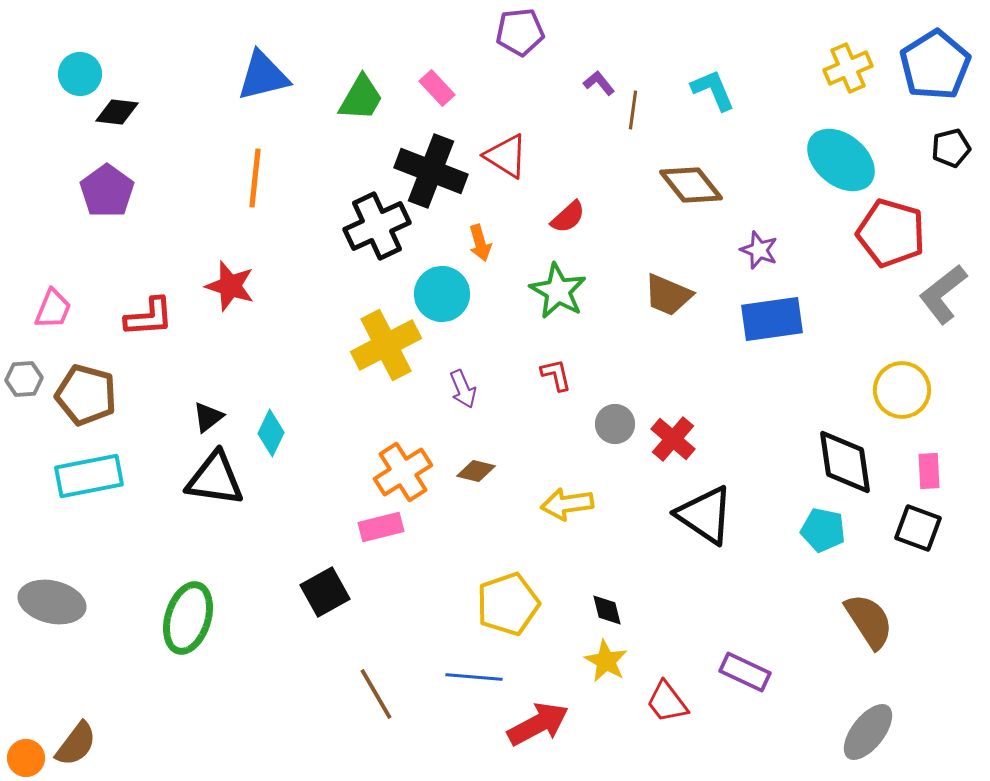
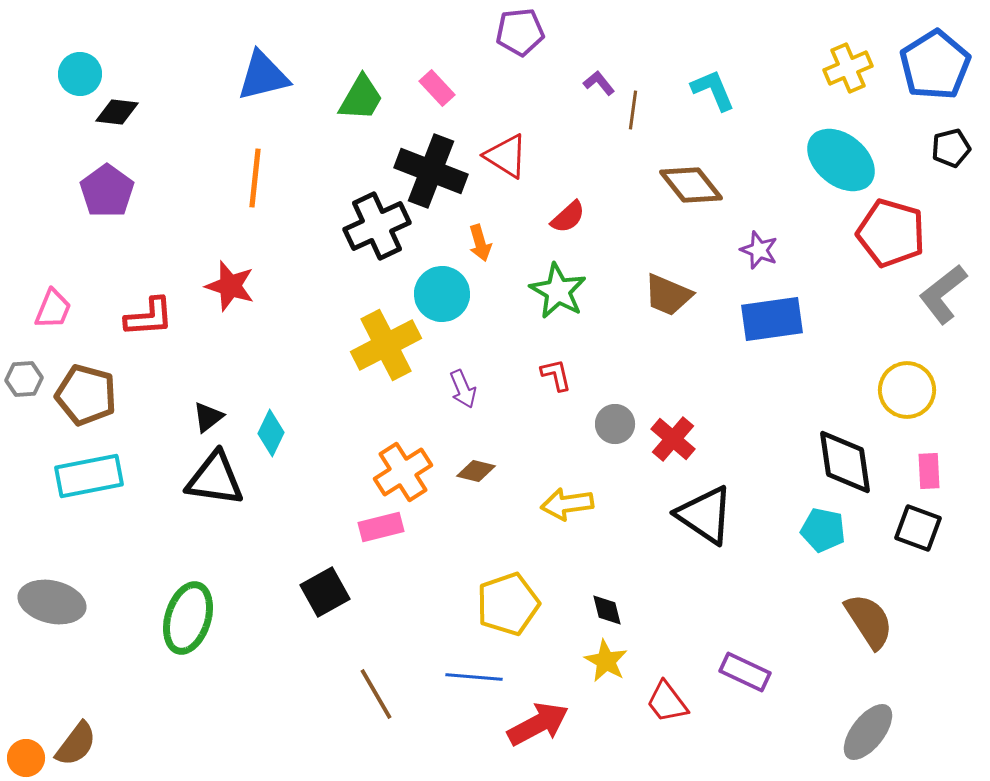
yellow circle at (902, 390): moved 5 px right
